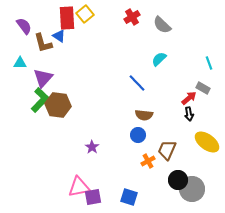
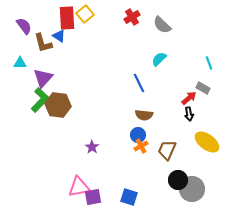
blue line: moved 2 px right; rotated 18 degrees clockwise
orange cross: moved 7 px left, 15 px up
